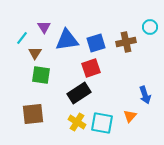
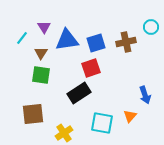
cyan circle: moved 1 px right
brown triangle: moved 6 px right
yellow cross: moved 13 px left, 11 px down; rotated 24 degrees clockwise
